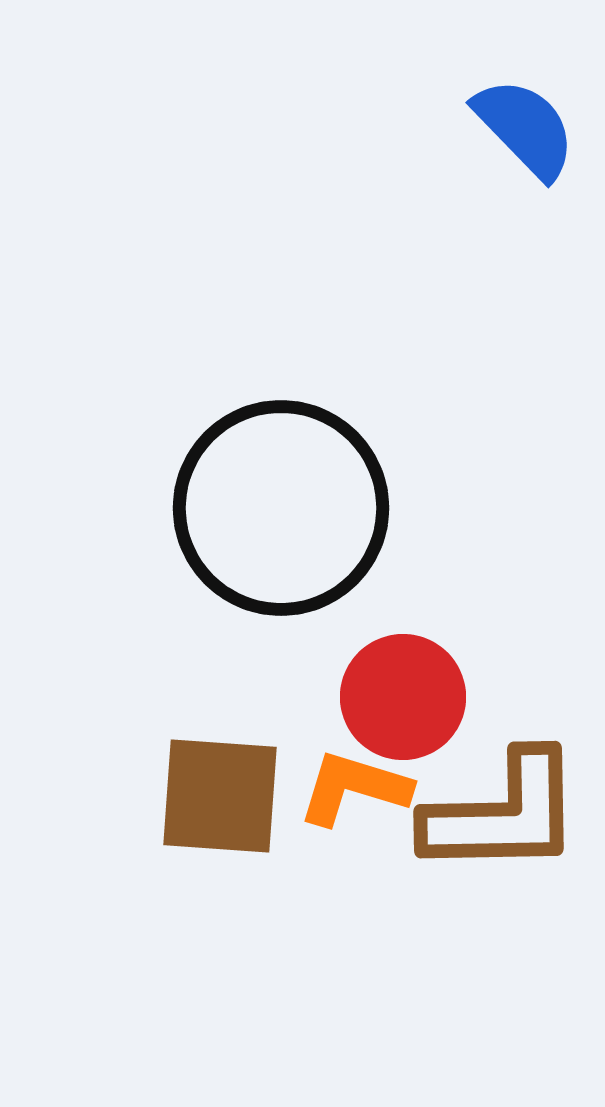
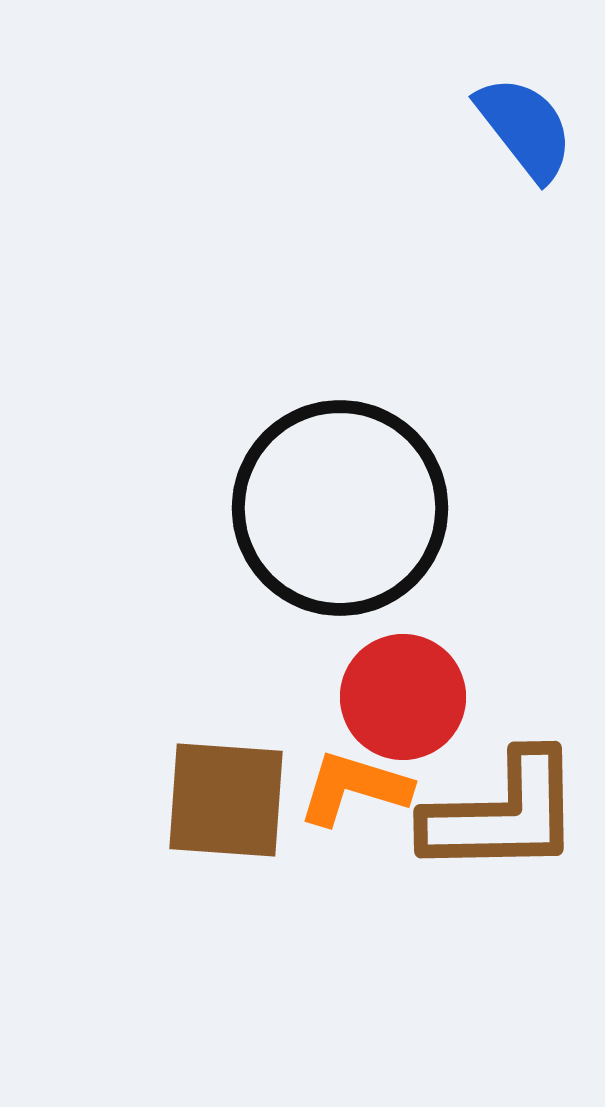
blue semicircle: rotated 6 degrees clockwise
black circle: moved 59 px right
brown square: moved 6 px right, 4 px down
